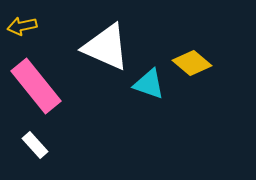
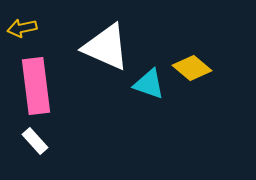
yellow arrow: moved 2 px down
yellow diamond: moved 5 px down
pink rectangle: rotated 32 degrees clockwise
white rectangle: moved 4 px up
